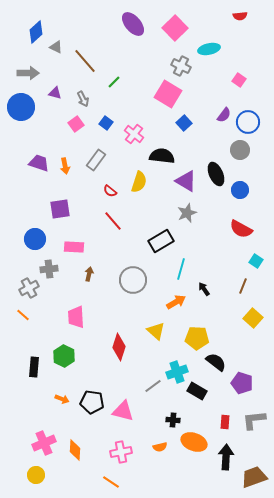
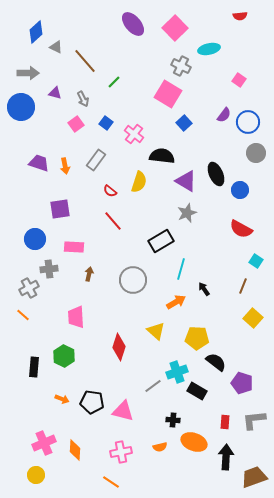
gray circle at (240, 150): moved 16 px right, 3 px down
